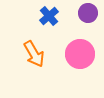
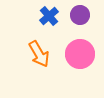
purple circle: moved 8 px left, 2 px down
orange arrow: moved 5 px right
